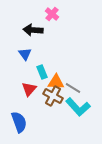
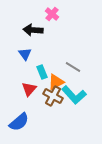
orange triangle: rotated 30 degrees counterclockwise
gray line: moved 21 px up
cyan L-shape: moved 4 px left, 12 px up
blue semicircle: rotated 70 degrees clockwise
